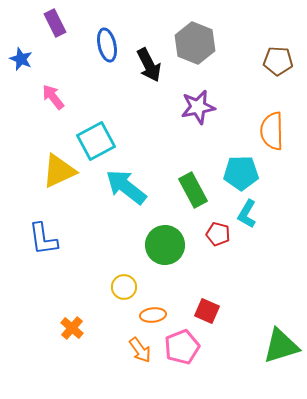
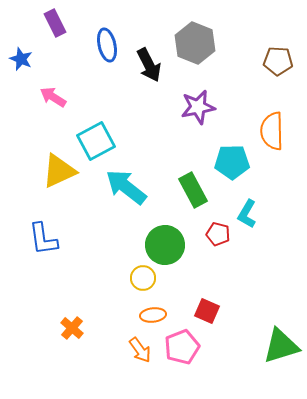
pink arrow: rotated 20 degrees counterclockwise
cyan pentagon: moved 9 px left, 11 px up
yellow circle: moved 19 px right, 9 px up
